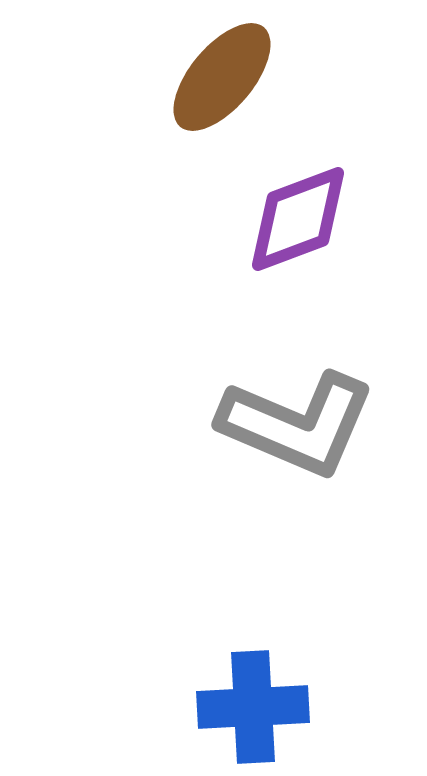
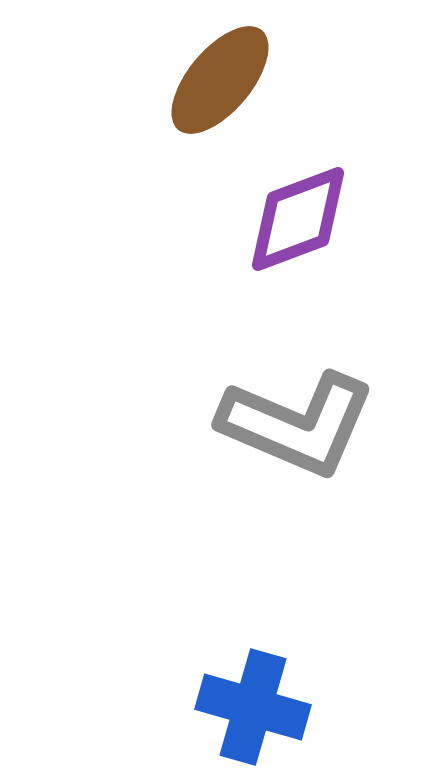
brown ellipse: moved 2 px left, 3 px down
blue cross: rotated 19 degrees clockwise
